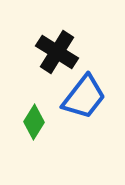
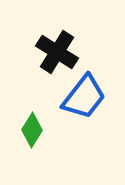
green diamond: moved 2 px left, 8 px down
